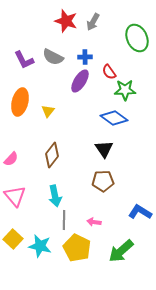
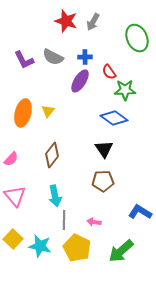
orange ellipse: moved 3 px right, 11 px down
